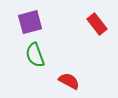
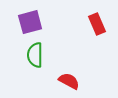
red rectangle: rotated 15 degrees clockwise
green semicircle: rotated 20 degrees clockwise
